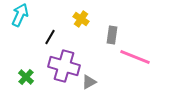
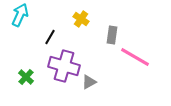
pink line: rotated 8 degrees clockwise
